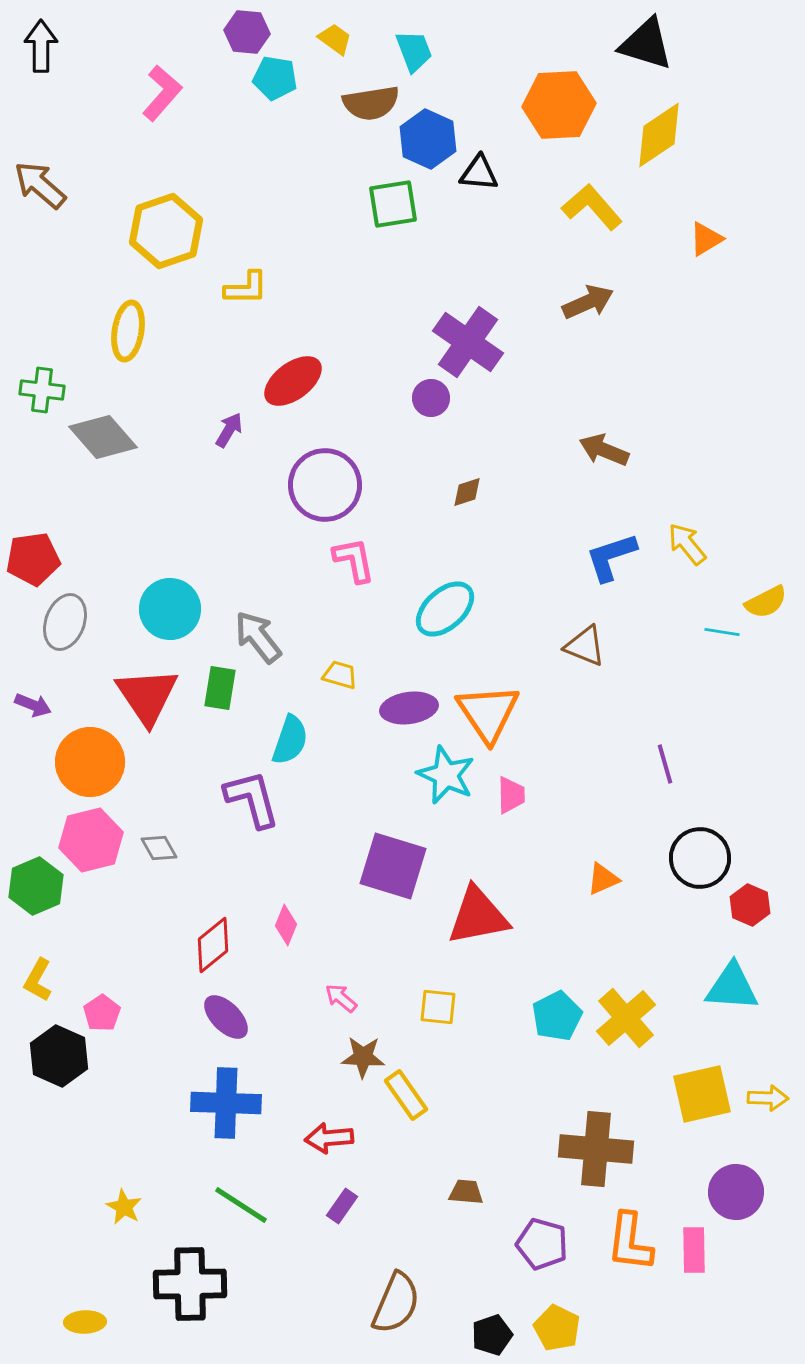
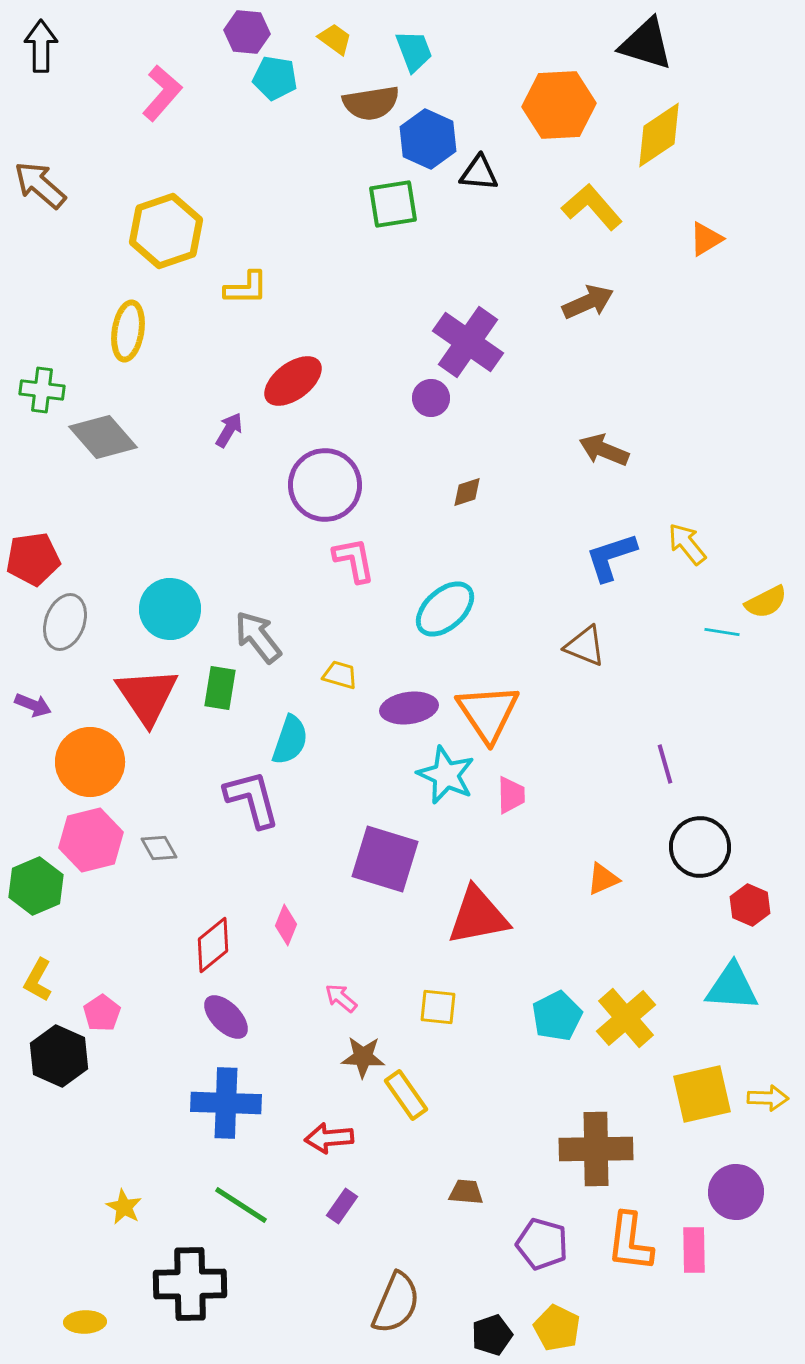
black circle at (700, 858): moved 11 px up
purple square at (393, 866): moved 8 px left, 7 px up
brown cross at (596, 1149): rotated 6 degrees counterclockwise
